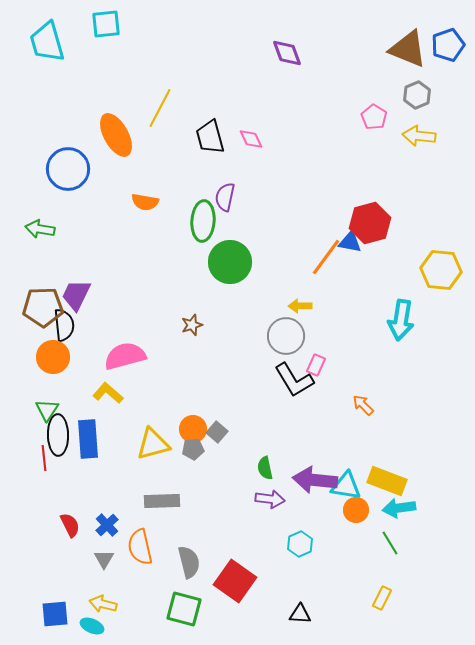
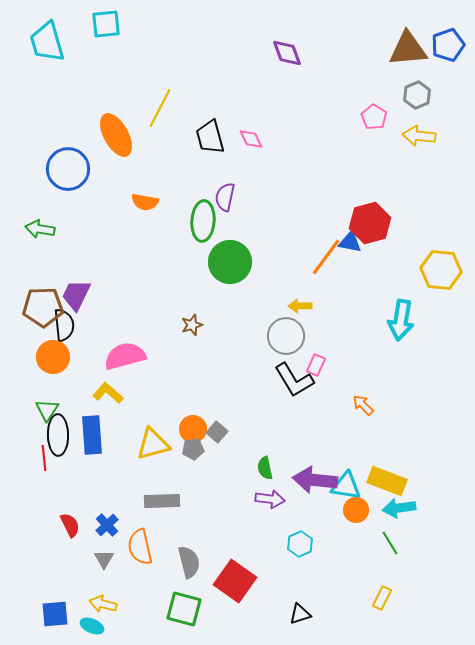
brown triangle at (408, 49): rotated 27 degrees counterclockwise
blue rectangle at (88, 439): moved 4 px right, 4 px up
black triangle at (300, 614): rotated 20 degrees counterclockwise
